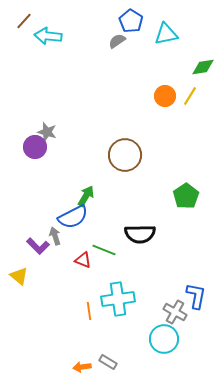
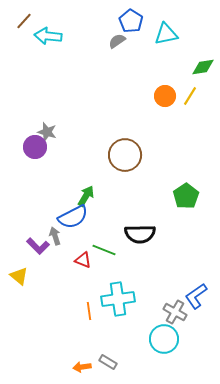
blue L-shape: rotated 136 degrees counterclockwise
